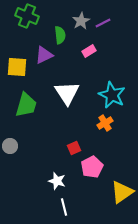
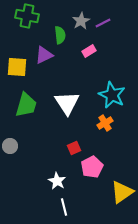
green cross: rotated 10 degrees counterclockwise
white triangle: moved 10 px down
white star: rotated 12 degrees clockwise
